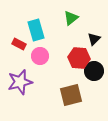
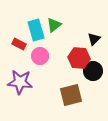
green triangle: moved 17 px left, 7 px down
black circle: moved 1 px left
purple star: rotated 20 degrees clockwise
